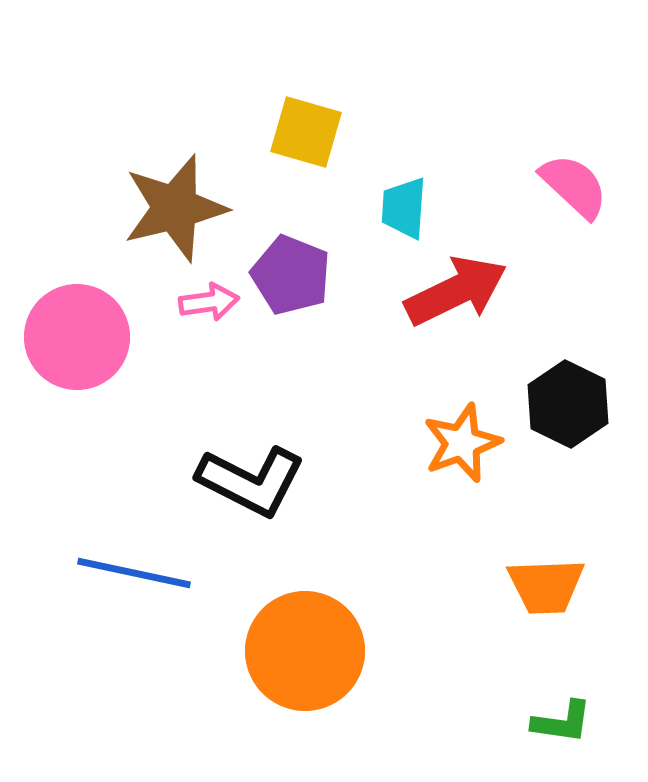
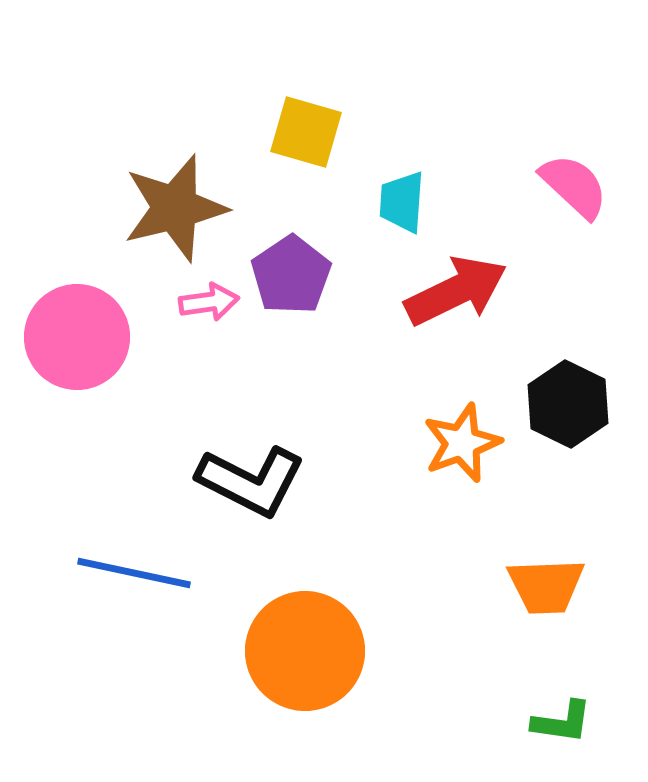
cyan trapezoid: moved 2 px left, 6 px up
purple pentagon: rotated 16 degrees clockwise
